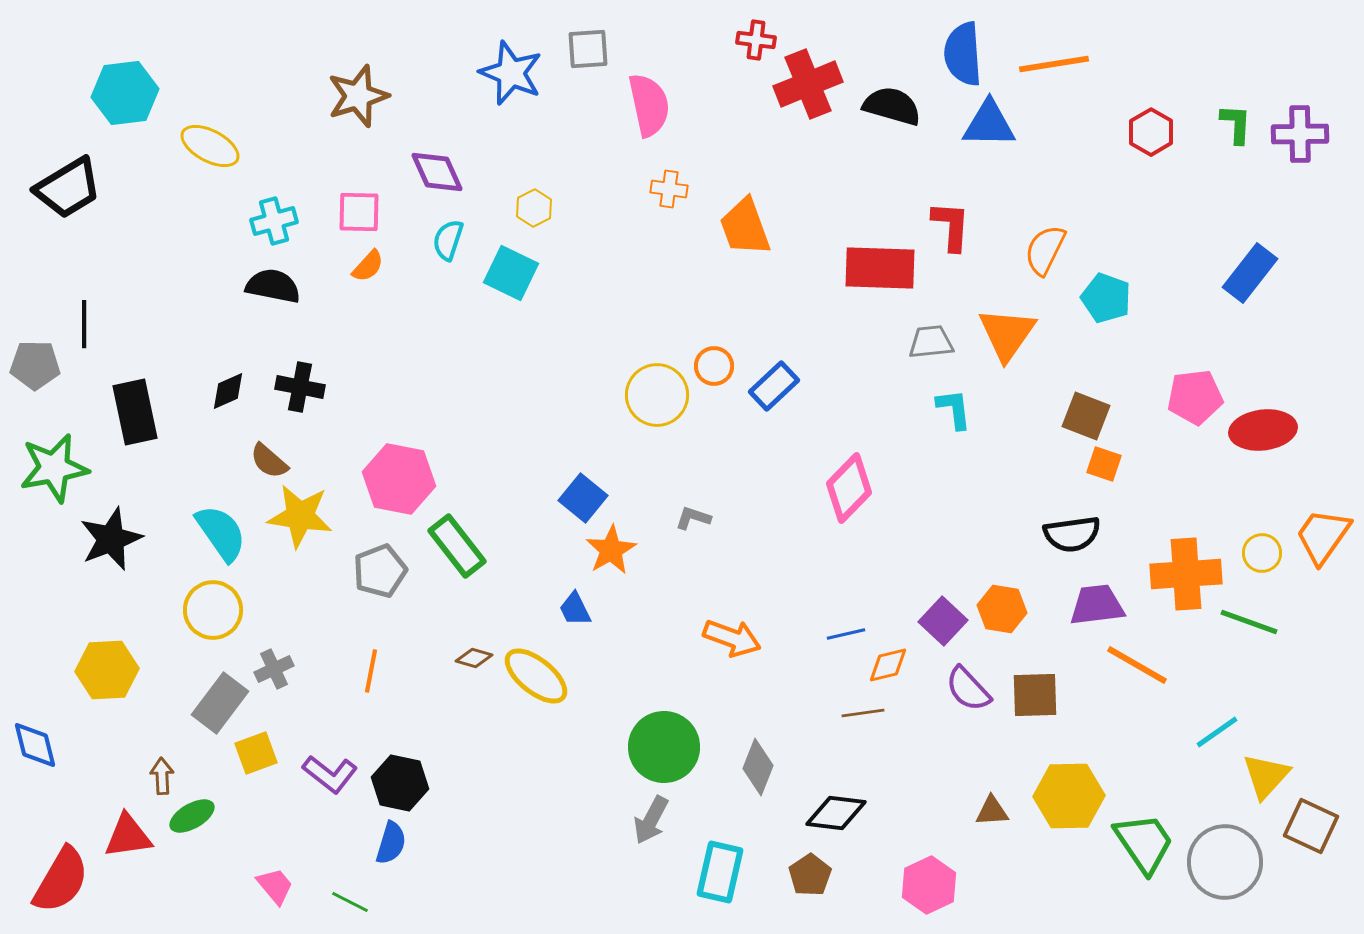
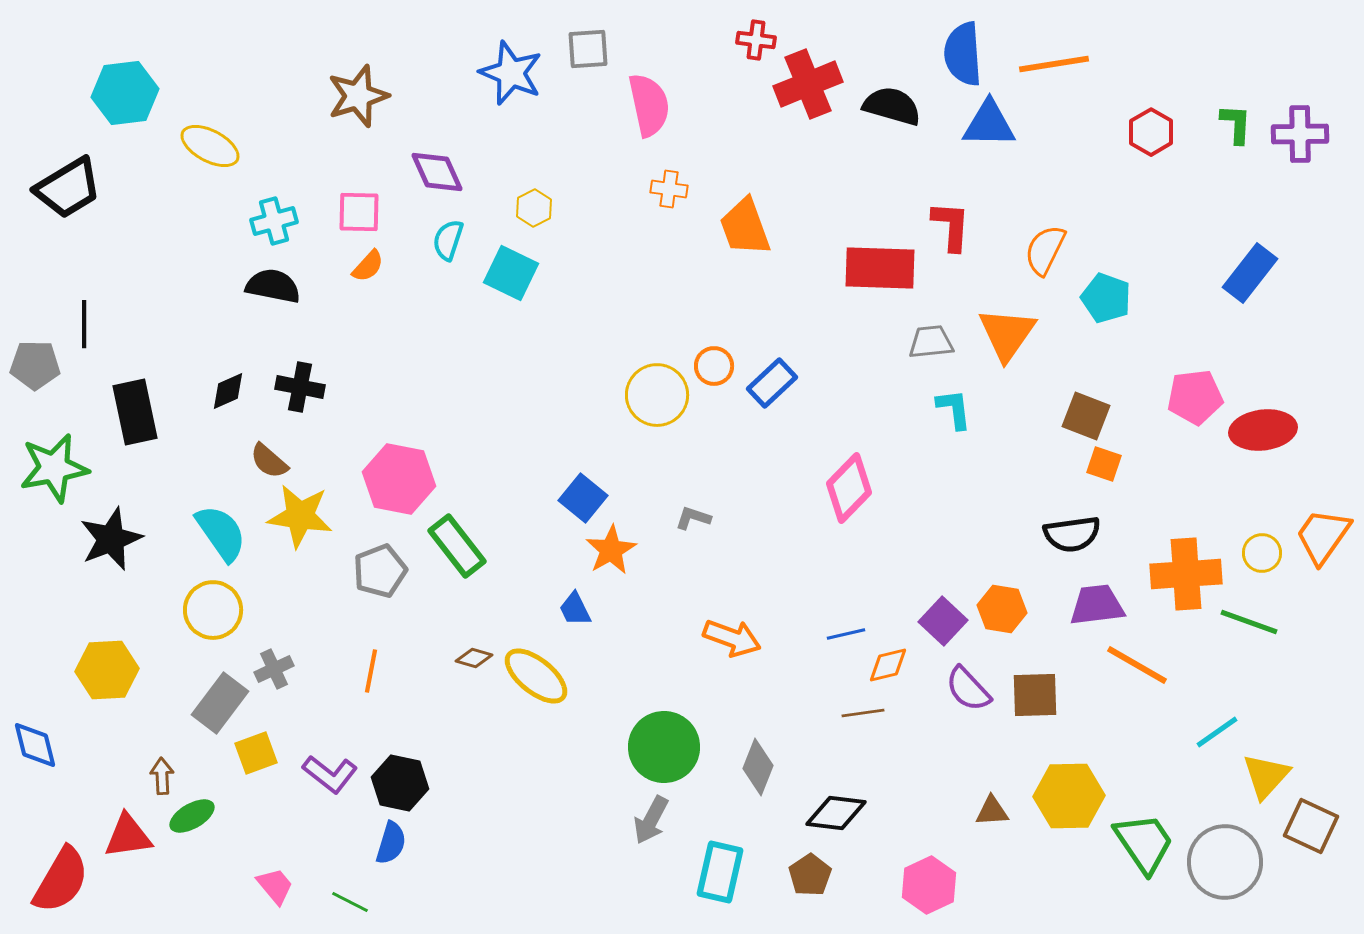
blue rectangle at (774, 386): moved 2 px left, 3 px up
